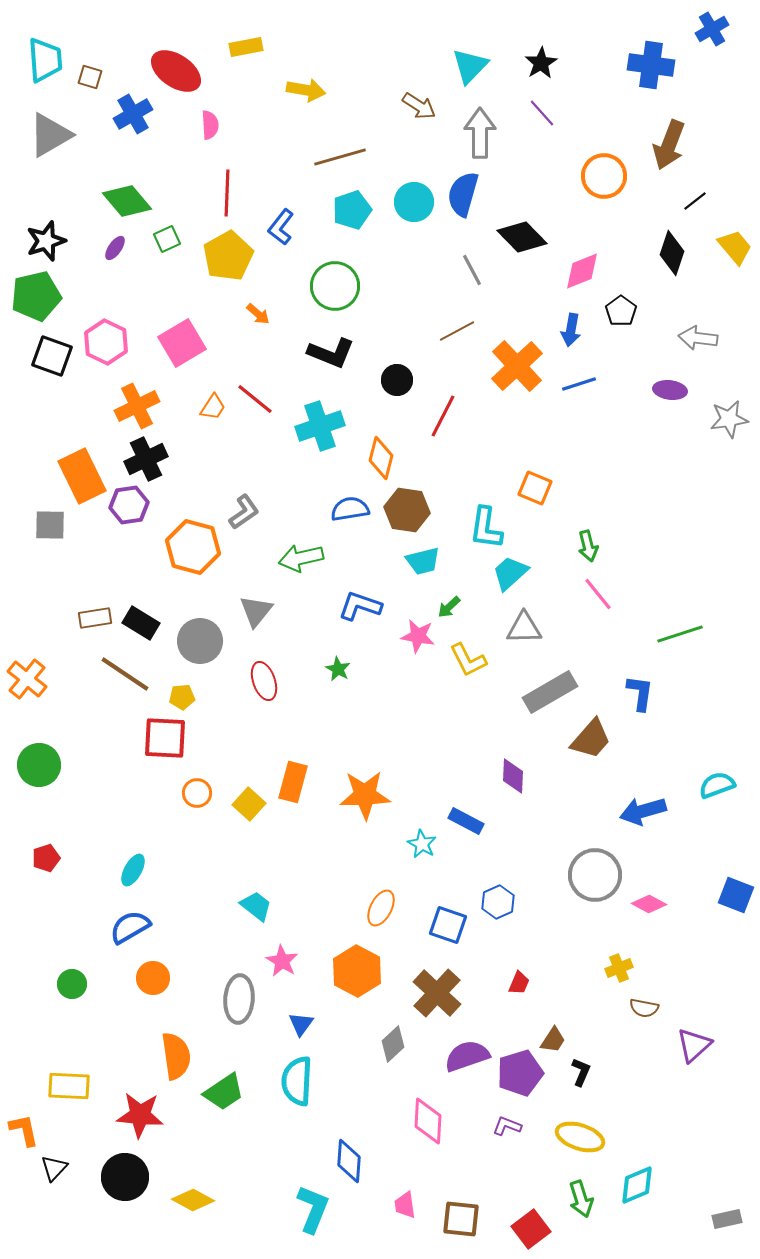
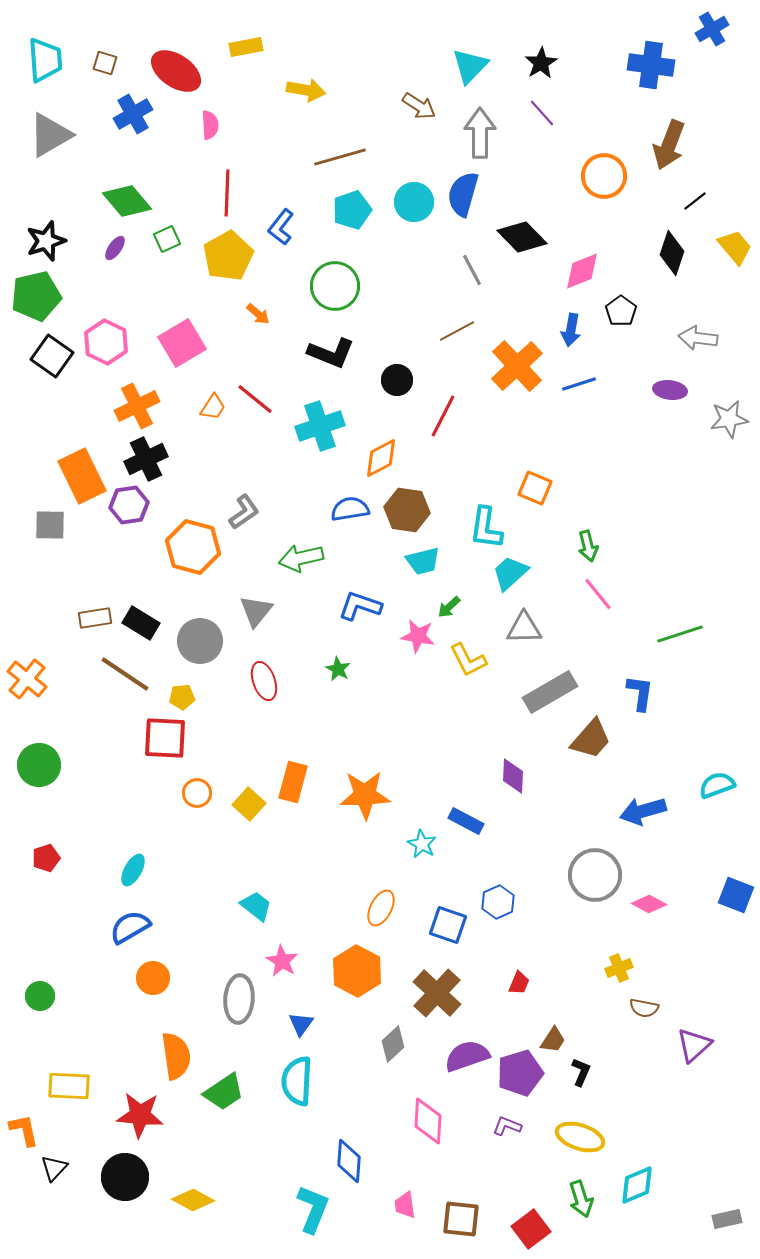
brown square at (90, 77): moved 15 px right, 14 px up
black square at (52, 356): rotated 15 degrees clockwise
orange diamond at (381, 458): rotated 48 degrees clockwise
green circle at (72, 984): moved 32 px left, 12 px down
